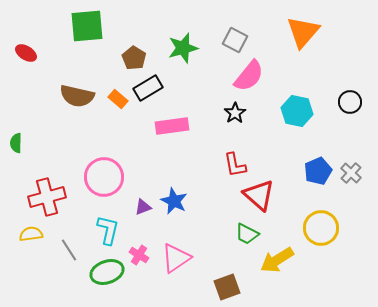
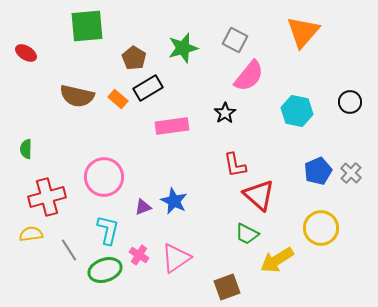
black star: moved 10 px left
green semicircle: moved 10 px right, 6 px down
green ellipse: moved 2 px left, 2 px up
